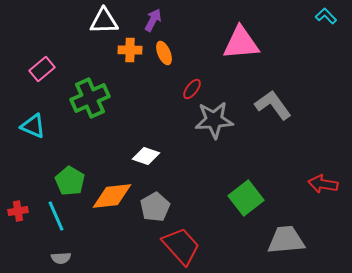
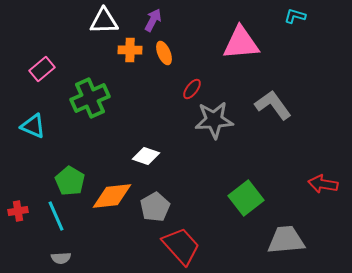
cyan L-shape: moved 31 px left; rotated 30 degrees counterclockwise
